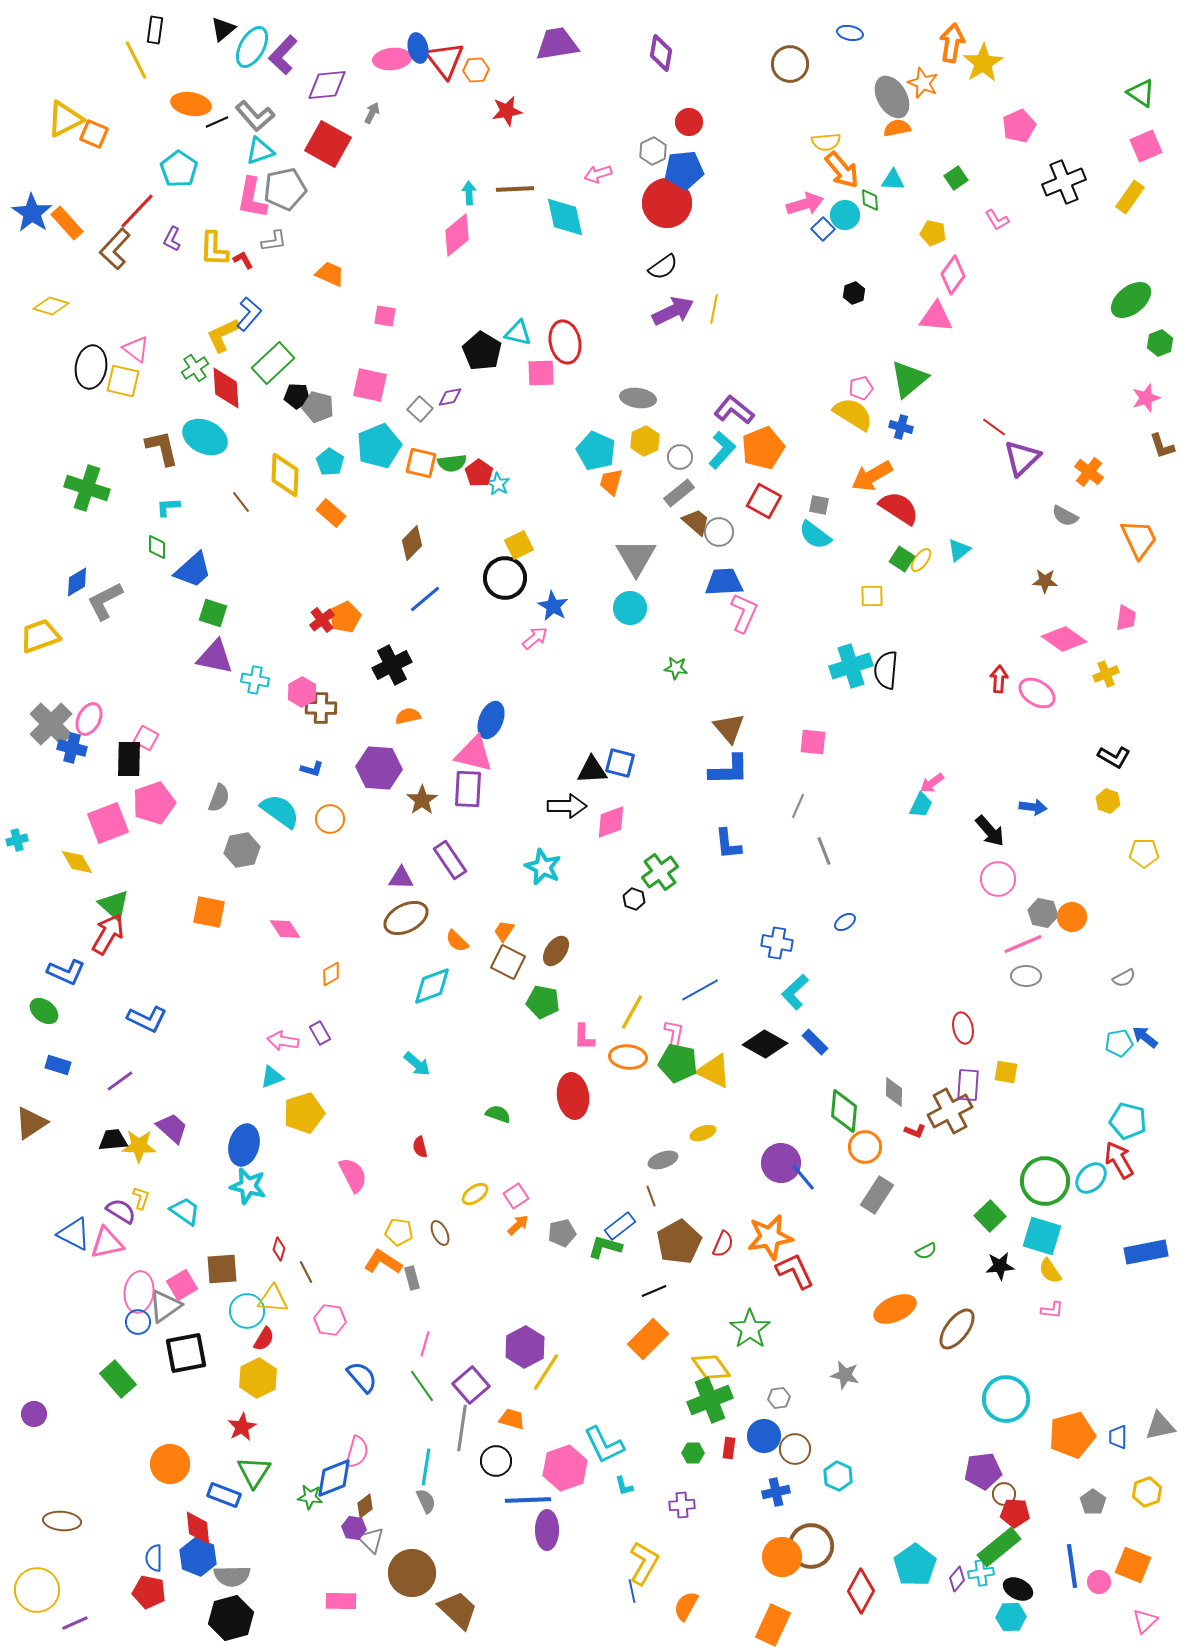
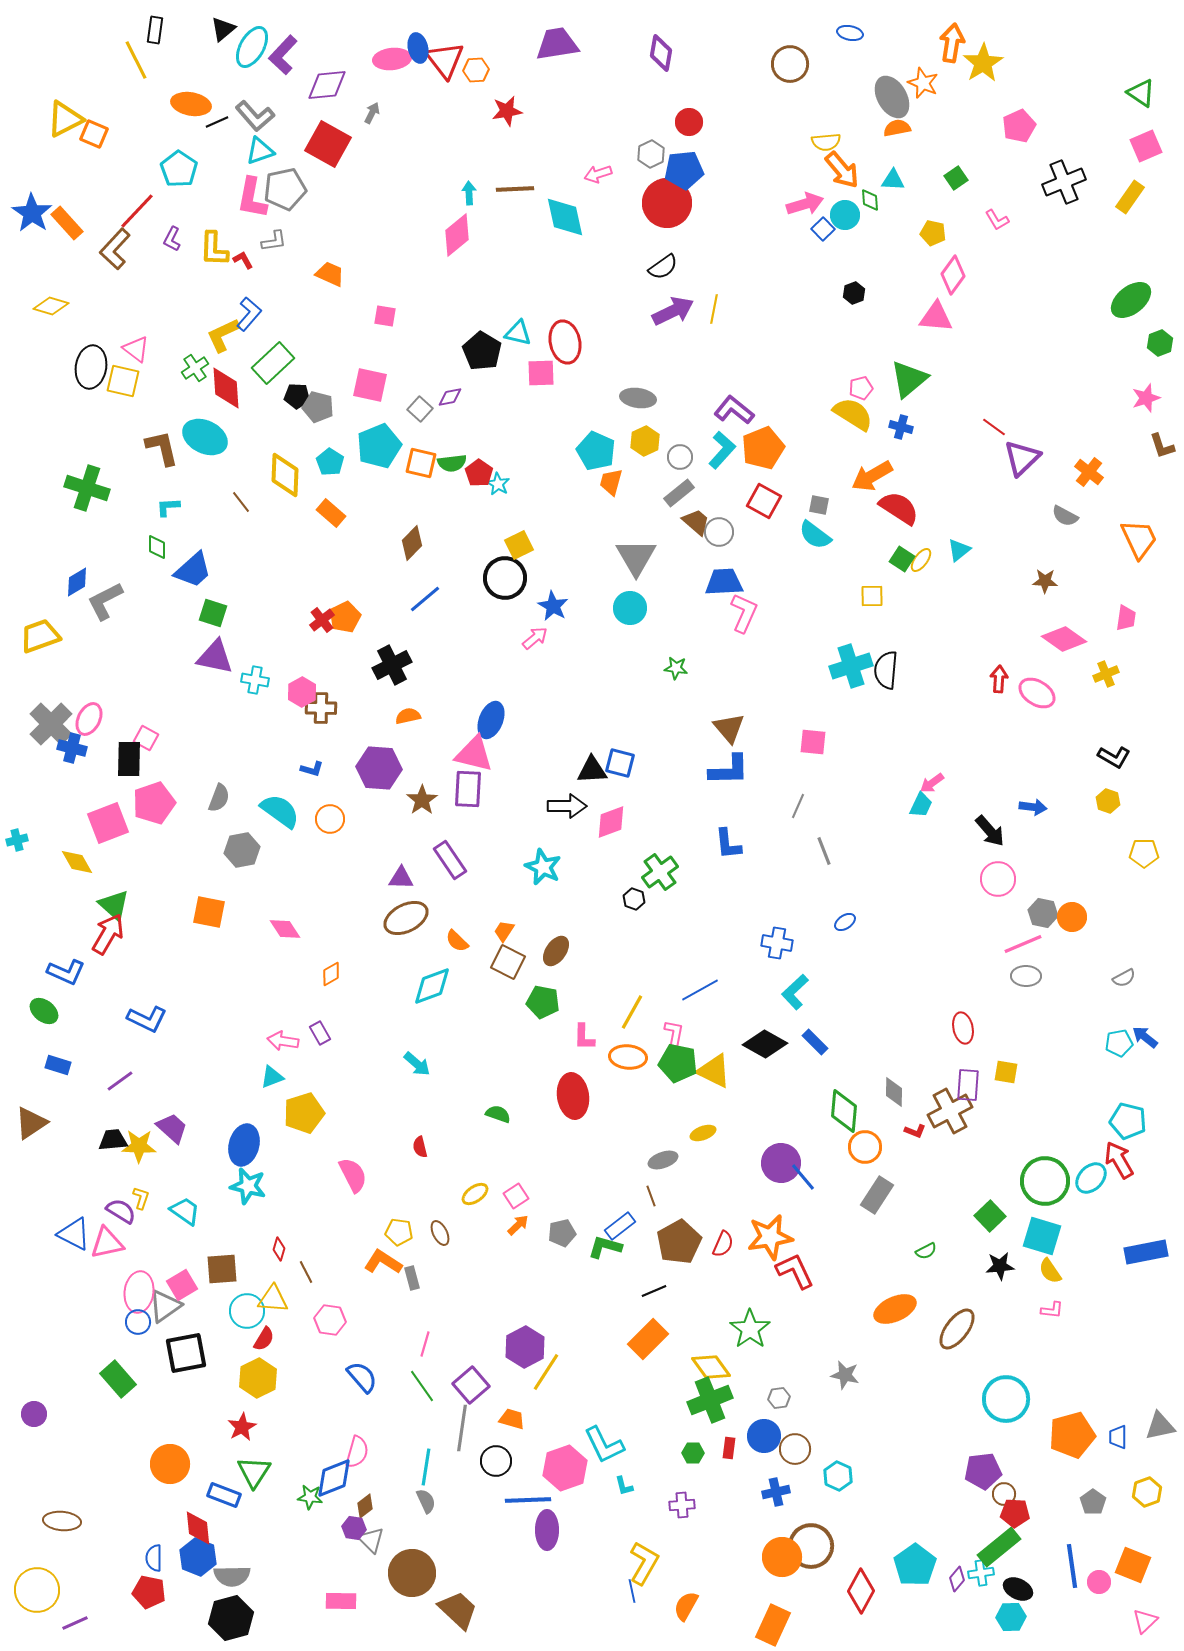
gray hexagon at (653, 151): moved 2 px left, 3 px down
